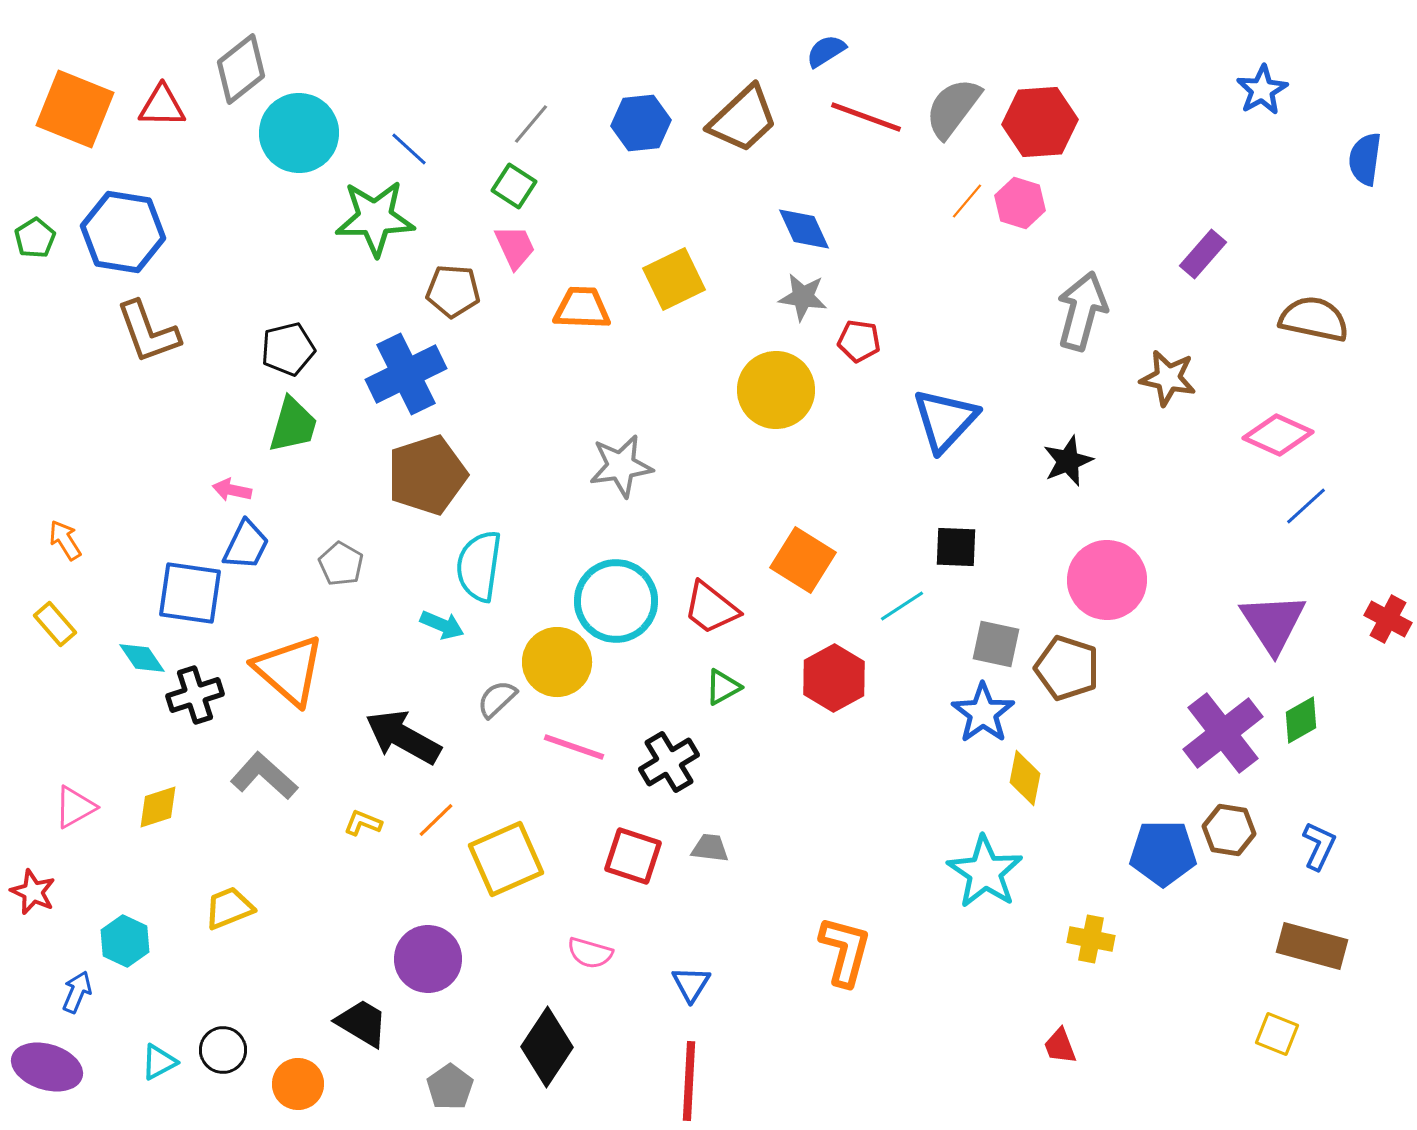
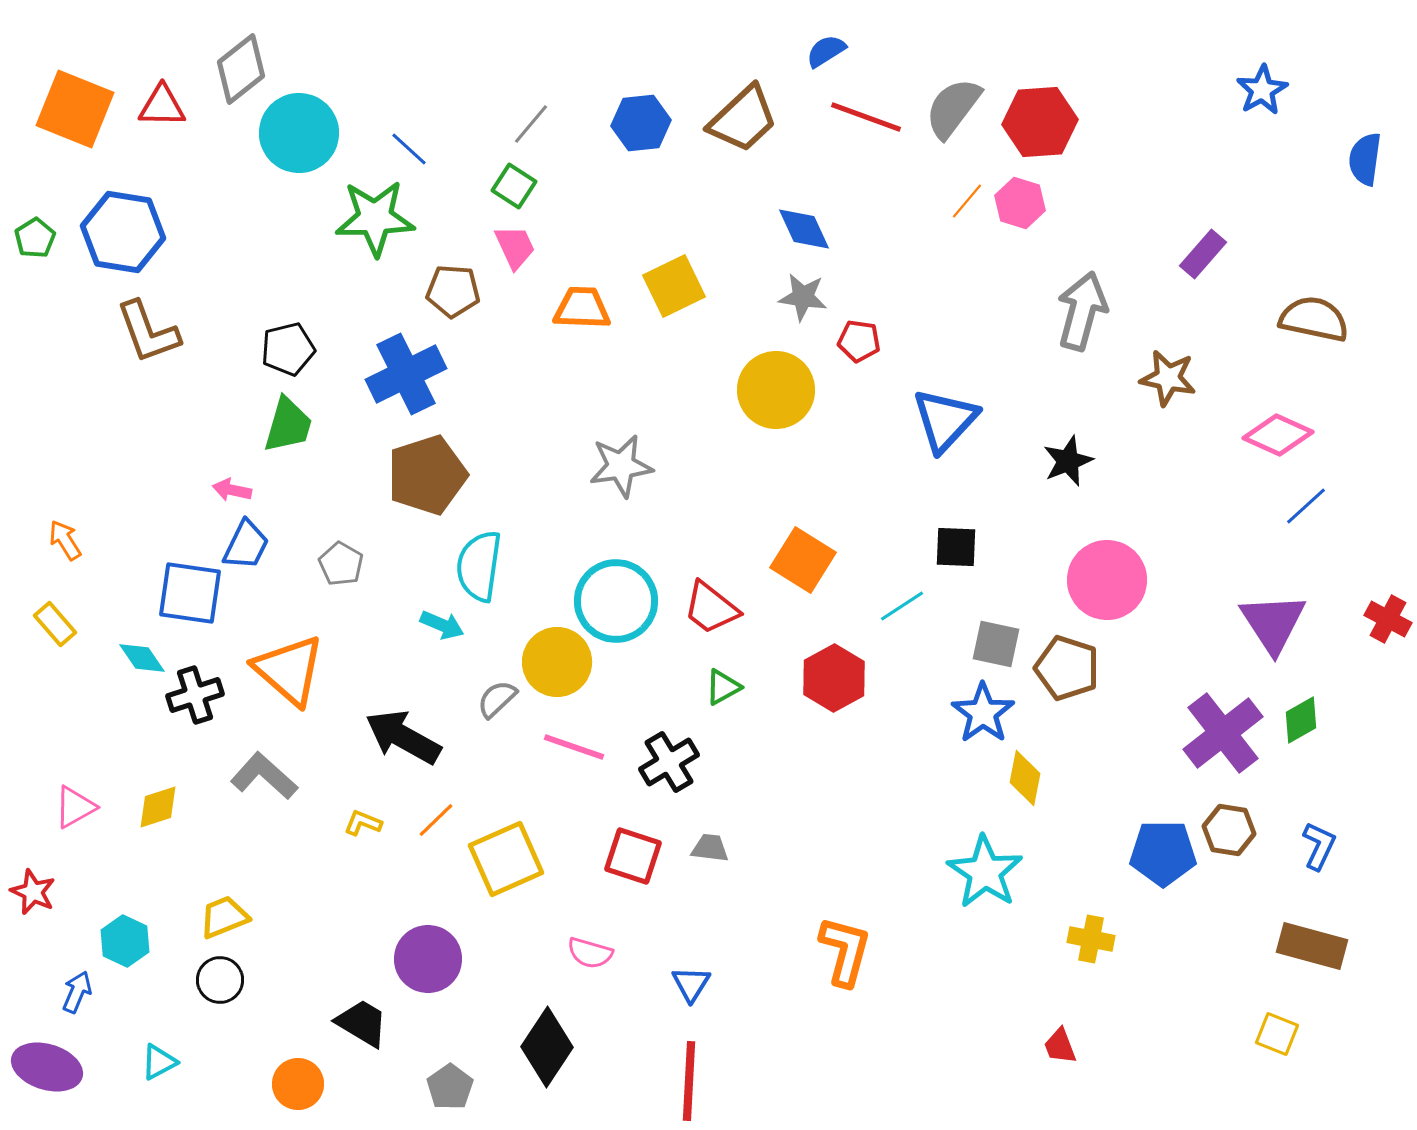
yellow square at (674, 279): moved 7 px down
green trapezoid at (293, 425): moved 5 px left
yellow trapezoid at (229, 908): moved 5 px left, 9 px down
black circle at (223, 1050): moved 3 px left, 70 px up
